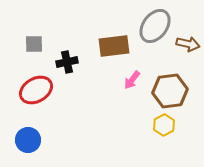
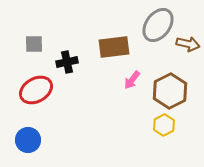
gray ellipse: moved 3 px right, 1 px up
brown rectangle: moved 1 px down
brown hexagon: rotated 20 degrees counterclockwise
